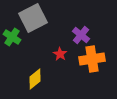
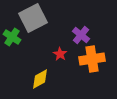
yellow diamond: moved 5 px right; rotated 10 degrees clockwise
